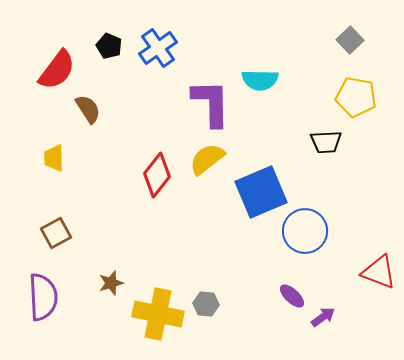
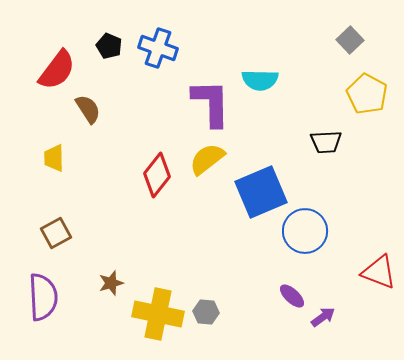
blue cross: rotated 36 degrees counterclockwise
yellow pentagon: moved 11 px right, 3 px up; rotated 18 degrees clockwise
gray hexagon: moved 8 px down
